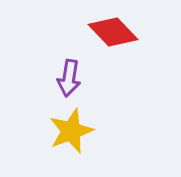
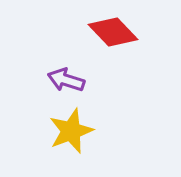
purple arrow: moved 3 px left, 2 px down; rotated 99 degrees clockwise
